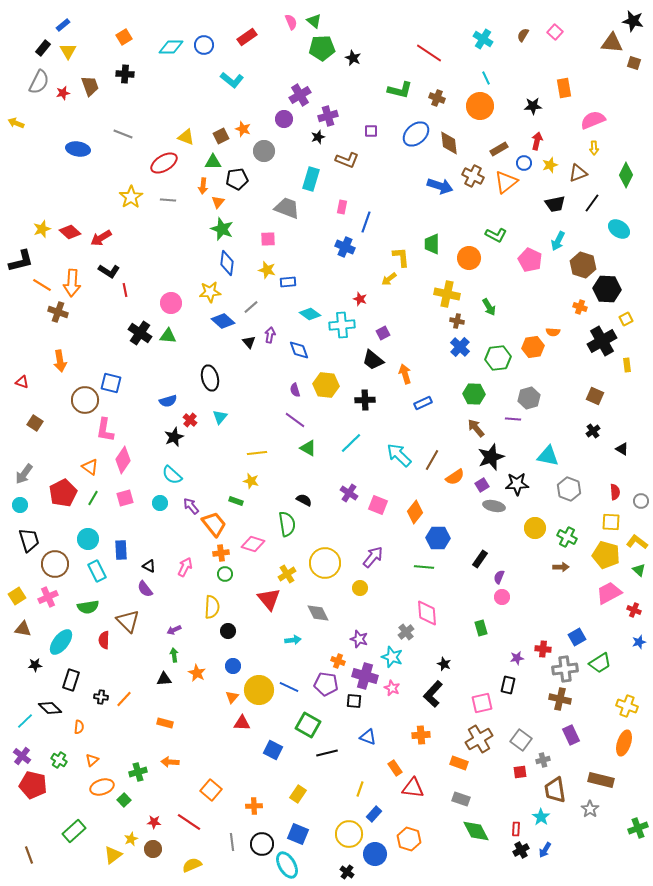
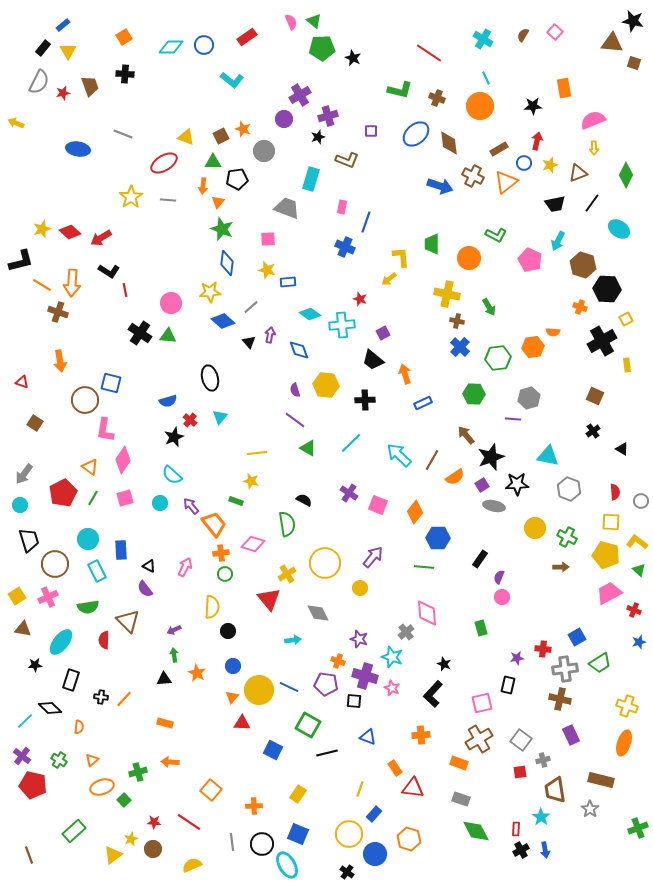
brown arrow at (476, 428): moved 10 px left, 7 px down
blue arrow at (545, 850): rotated 42 degrees counterclockwise
